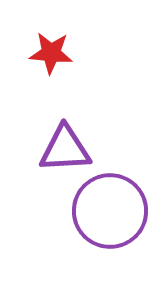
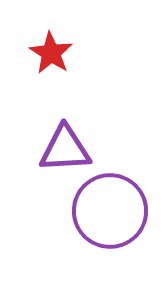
red star: rotated 27 degrees clockwise
